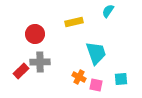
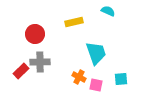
cyan semicircle: rotated 80 degrees clockwise
